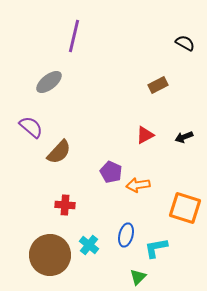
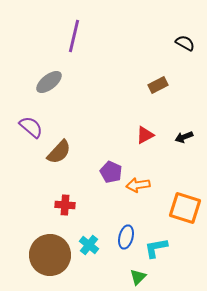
blue ellipse: moved 2 px down
